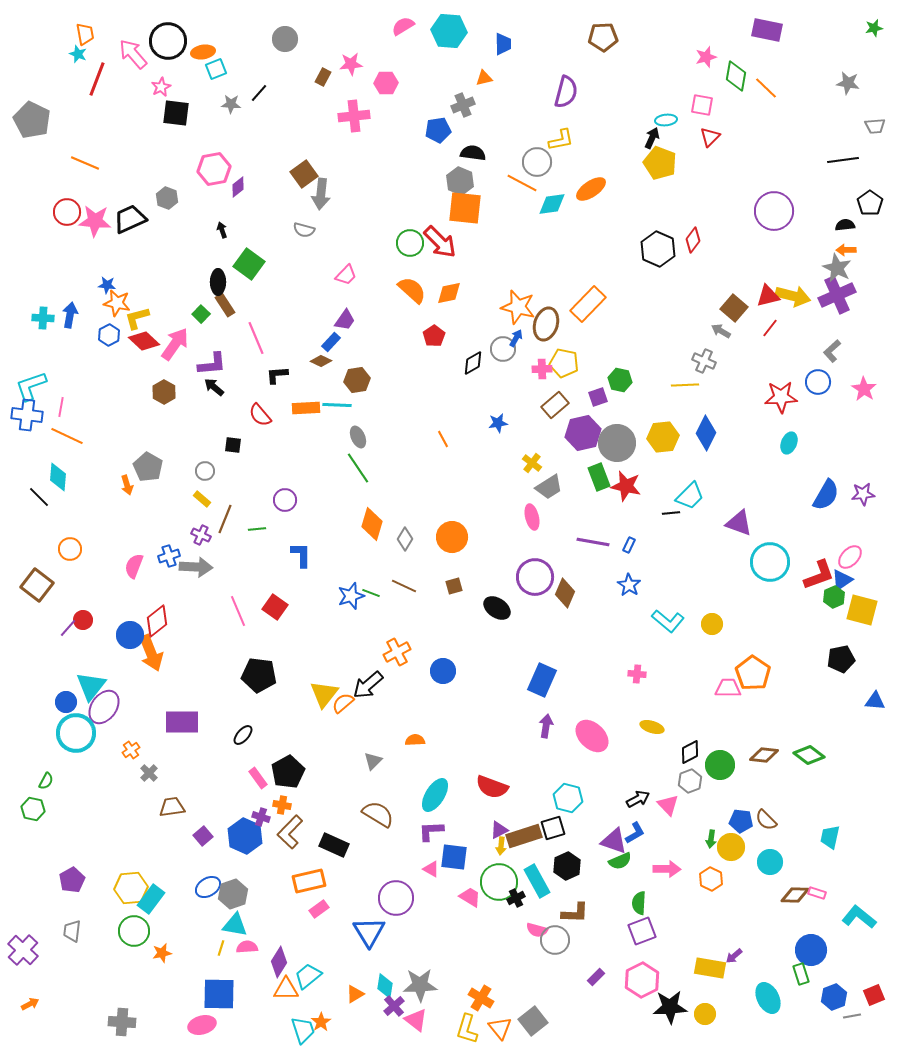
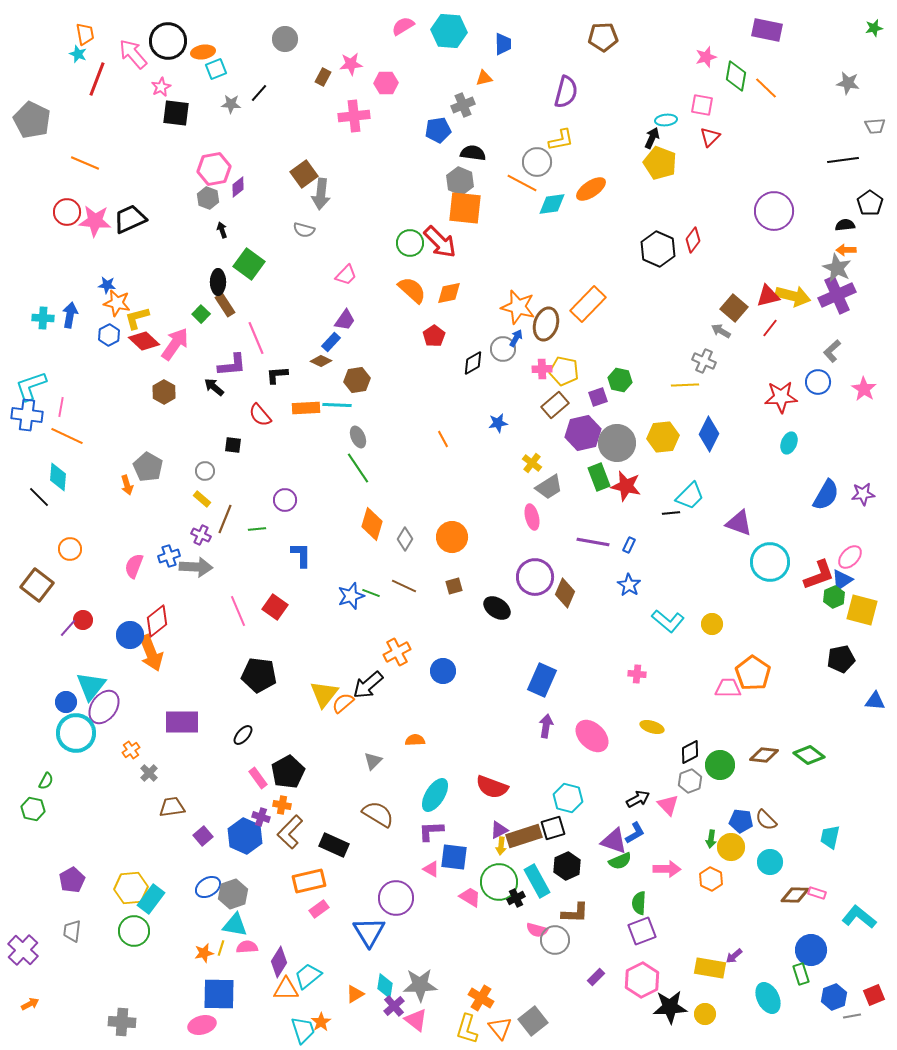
gray hexagon at (167, 198): moved 41 px right
yellow pentagon at (564, 363): moved 8 px down
purple L-shape at (212, 364): moved 20 px right, 1 px down
blue diamond at (706, 433): moved 3 px right, 1 px down
orange star at (162, 953): moved 42 px right
